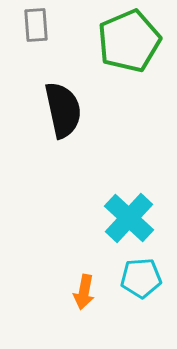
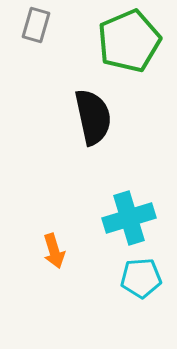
gray rectangle: rotated 20 degrees clockwise
black semicircle: moved 30 px right, 7 px down
cyan cross: rotated 30 degrees clockwise
orange arrow: moved 30 px left, 41 px up; rotated 28 degrees counterclockwise
